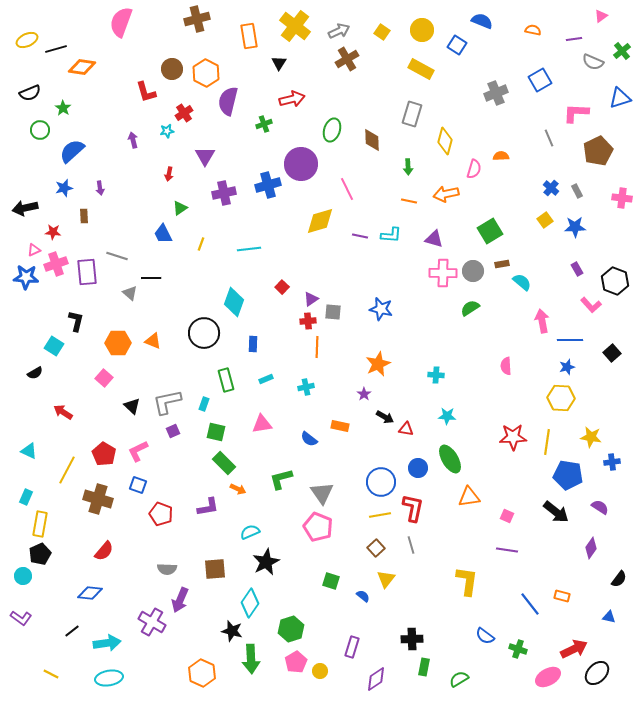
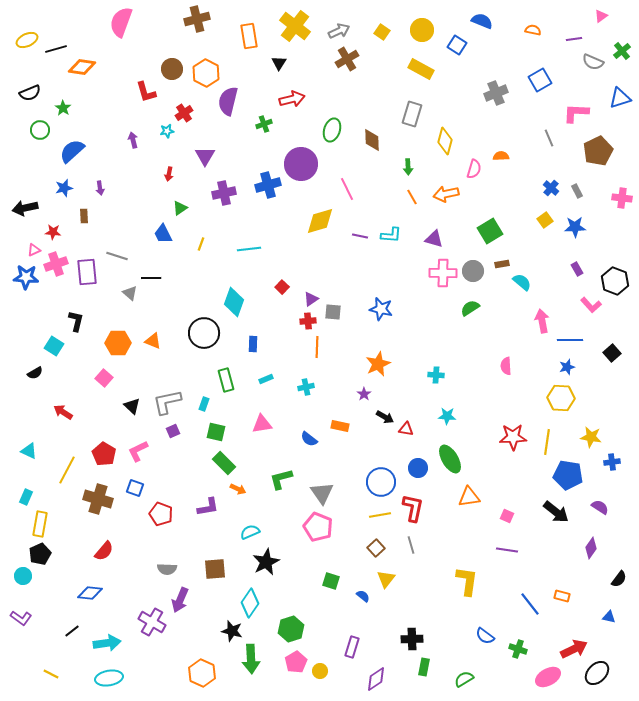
orange line at (409, 201): moved 3 px right, 4 px up; rotated 49 degrees clockwise
blue square at (138, 485): moved 3 px left, 3 px down
green semicircle at (459, 679): moved 5 px right
